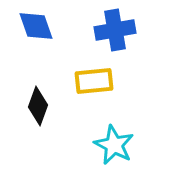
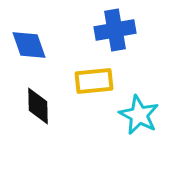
blue diamond: moved 7 px left, 19 px down
black diamond: rotated 21 degrees counterclockwise
cyan star: moved 25 px right, 30 px up
